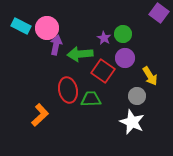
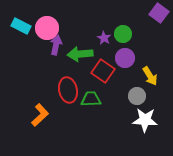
white star: moved 13 px right, 2 px up; rotated 20 degrees counterclockwise
